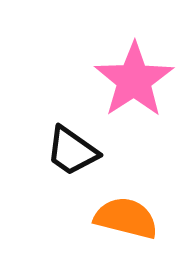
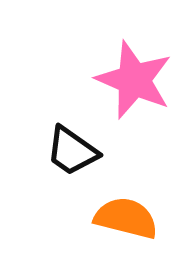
pink star: rotated 16 degrees counterclockwise
